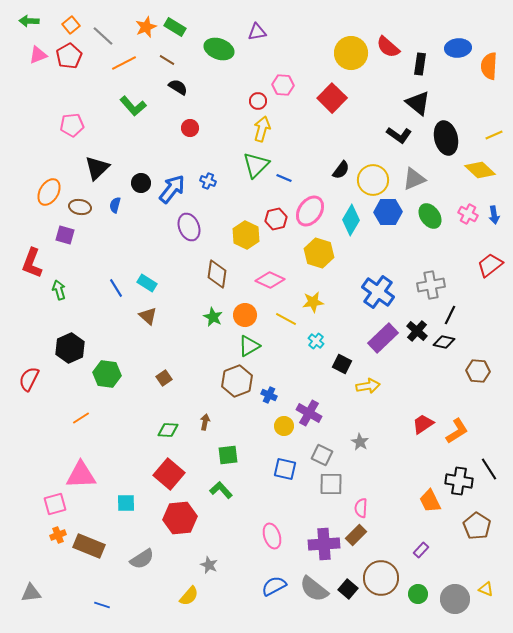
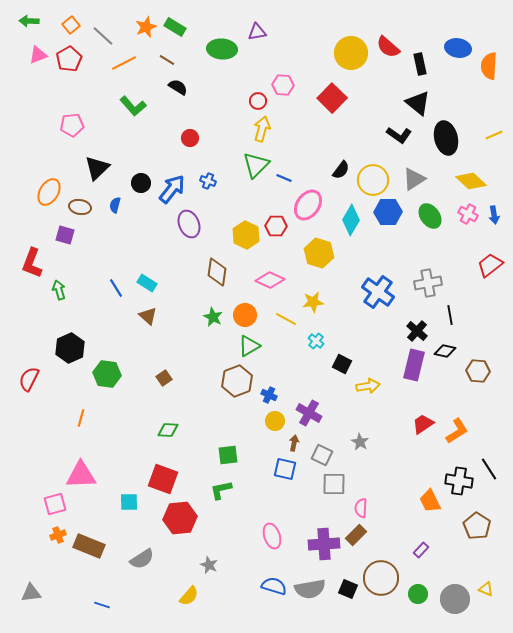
blue ellipse at (458, 48): rotated 15 degrees clockwise
green ellipse at (219, 49): moved 3 px right; rotated 16 degrees counterclockwise
red pentagon at (69, 56): moved 3 px down
black rectangle at (420, 64): rotated 20 degrees counterclockwise
red circle at (190, 128): moved 10 px down
yellow diamond at (480, 170): moved 9 px left, 11 px down
gray triangle at (414, 179): rotated 10 degrees counterclockwise
pink ellipse at (310, 211): moved 2 px left, 6 px up
red hexagon at (276, 219): moved 7 px down; rotated 15 degrees clockwise
purple ellipse at (189, 227): moved 3 px up
brown diamond at (217, 274): moved 2 px up
gray cross at (431, 285): moved 3 px left, 2 px up
black line at (450, 315): rotated 36 degrees counterclockwise
purple rectangle at (383, 338): moved 31 px right, 27 px down; rotated 32 degrees counterclockwise
black diamond at (444, 342): moved 1 px right, 9 px down
orange line at (81, 418): rotated 42 degrees counterclockwise
brown arrow at (205, 422): moved 89 px right, 21 px down
yellow circle at (284, 426): moved 9 px left, 5 px up
red square at (169, 474): moved 6 px left, 5 px down; rotated 20 degrees counterclockwise
gray square at (331, 484): moved 3 px right
green L-shape at (221, 490): rotated 60 degrees counterclockwise
cyan square at (126, 503): moved 3 px right, 1 px up
blue semicircle at (274, 586): rotated 45 degrees clockwise
gray semicircle at (314, 589): moved 4 px left; rotated 48 degrees counterclockwise
black square at (348, 589): rotated 18 degrees counterclockwise
